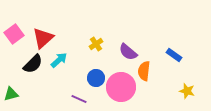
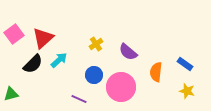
blue rectangle: moved 11 px right, 9 px down
orange semicircle: moved 12 px right, 1 px down
blue circle: moved 2 px left, 3 px up
